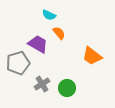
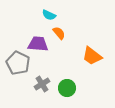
purple trapezoid: rotated 25 degrees counterclockwise
gray pentagon: rotated 30 degrees counterclockwise
